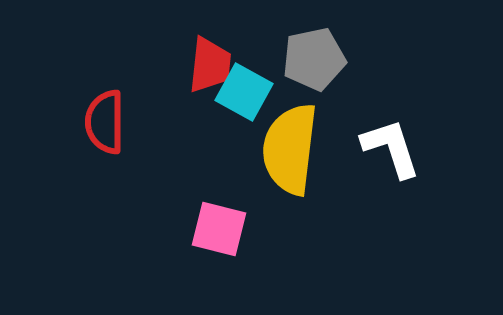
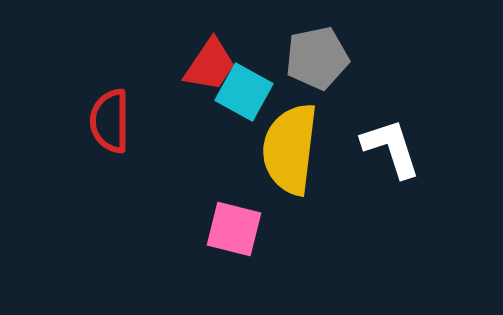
gray pentagon: moved 3 px right, 1 px up
red trapezoid: rotated 28 degrees clockwise
red semicircle: moved 5 px right, 1 px up
pink square: moved 15 px right
